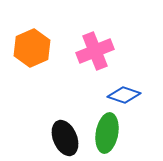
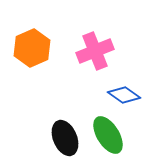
blue diamond: rotated 16 degrees clockwise
green ellipse: moved 1 px right, 2 px down; rotated 42 degrees counterclockwise
